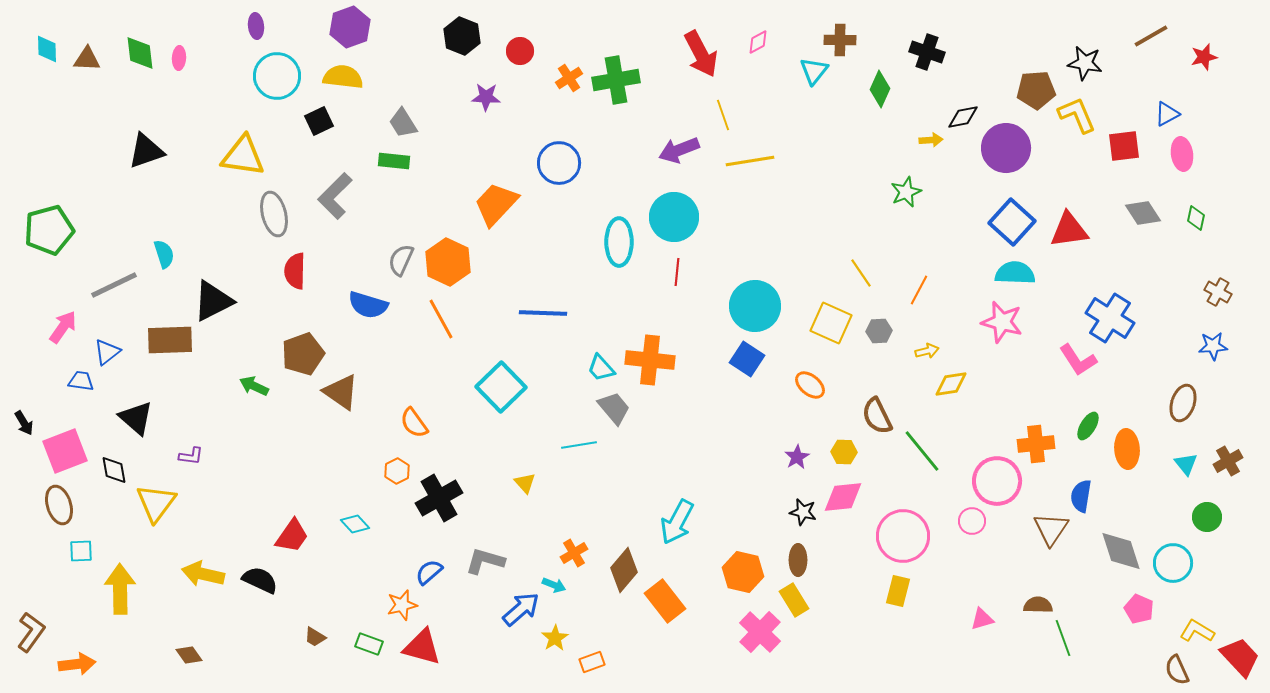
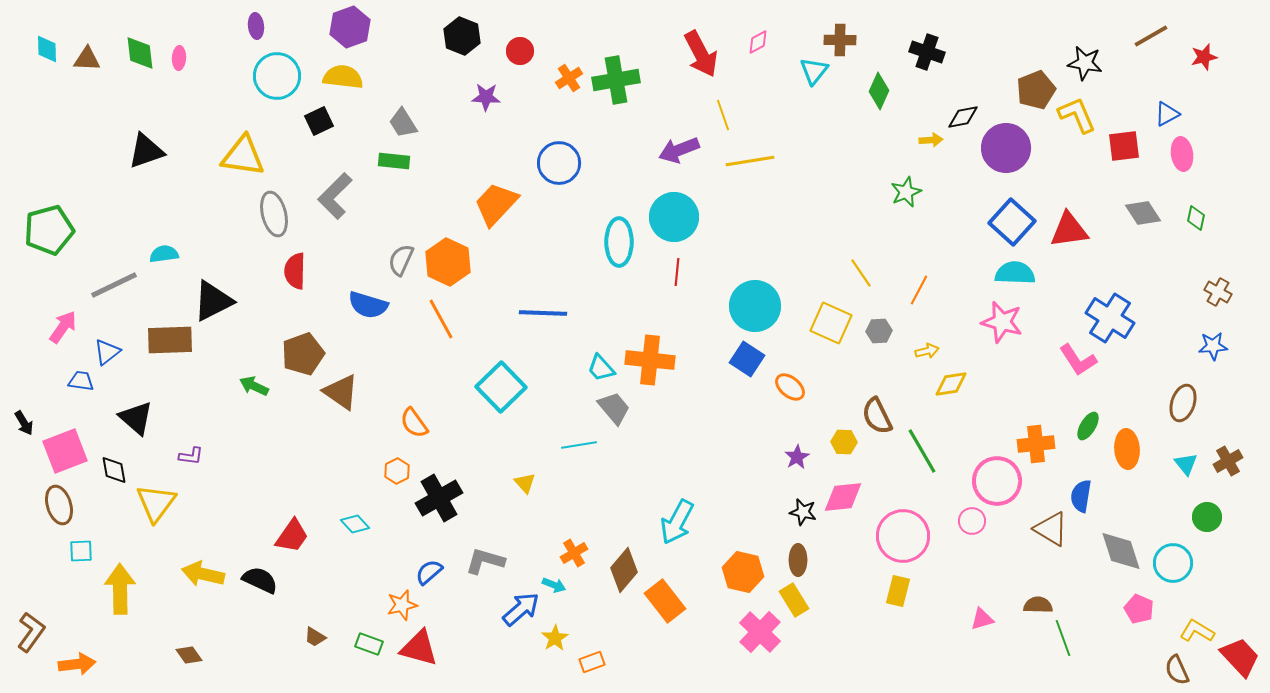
green diamond at (880, 89): moved 1 px left, 2 px down
brown pentagon at (1036, 90): rotated 18 degrees counterclockwise
cyan semicircle at (164, 254): rotated 80 degrees counterclockwise
orange ellipse at (810, 385): moved 20 px left, 2 px down
green line at (922, 451): rotated 9 degrees clockwise
yellow hexagon at (844, 452): moved 10 px up
brown triangle at (1051, 529): rotated 33 degrees counterclockwise
red triangle at (422, 647): moved 3 px left, 1 px down
